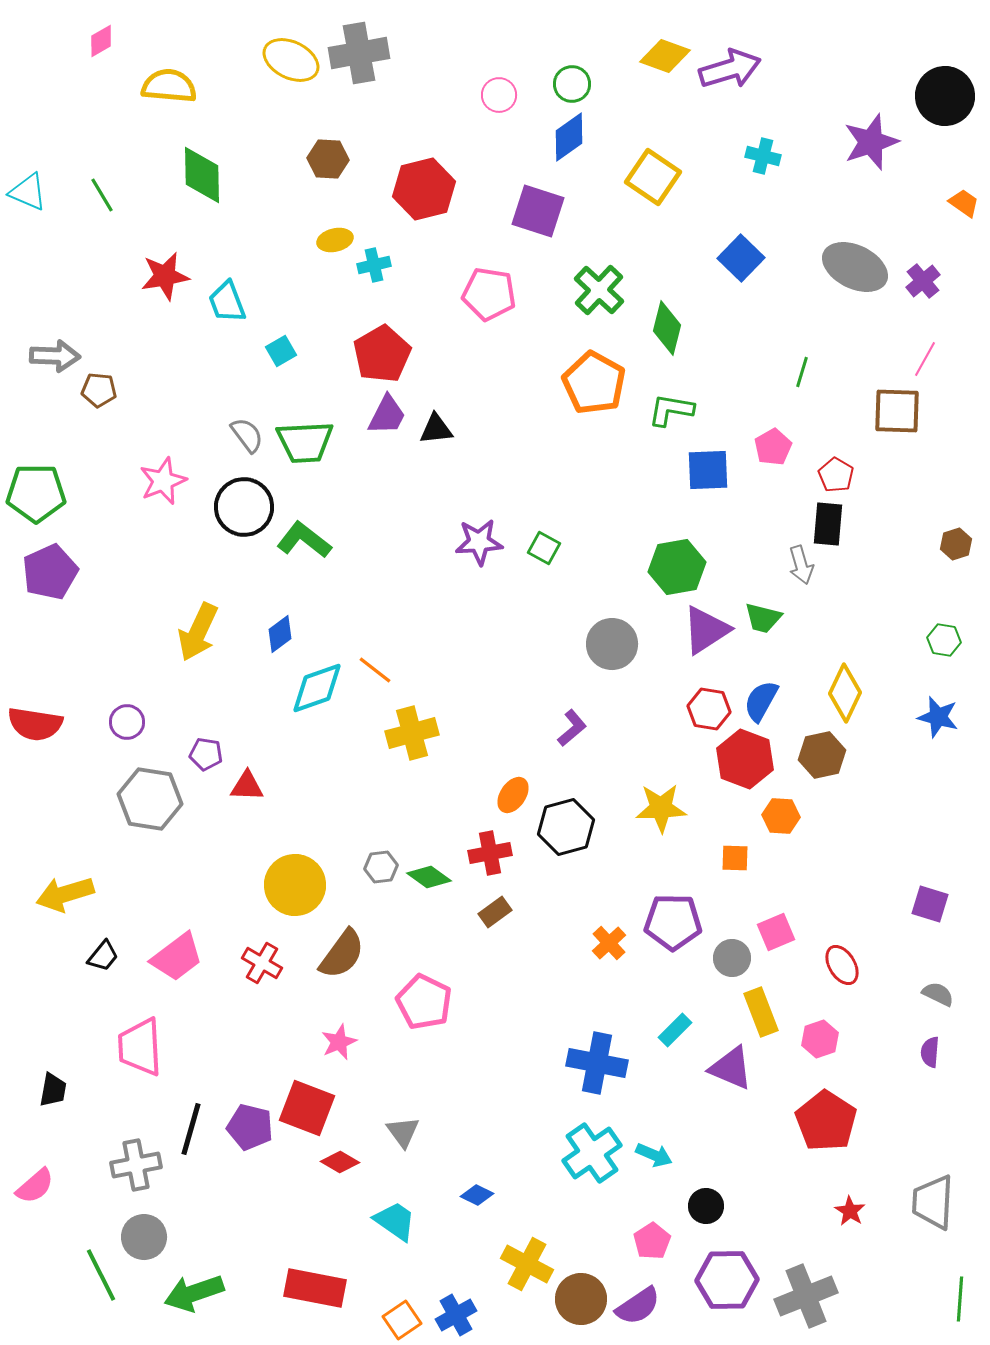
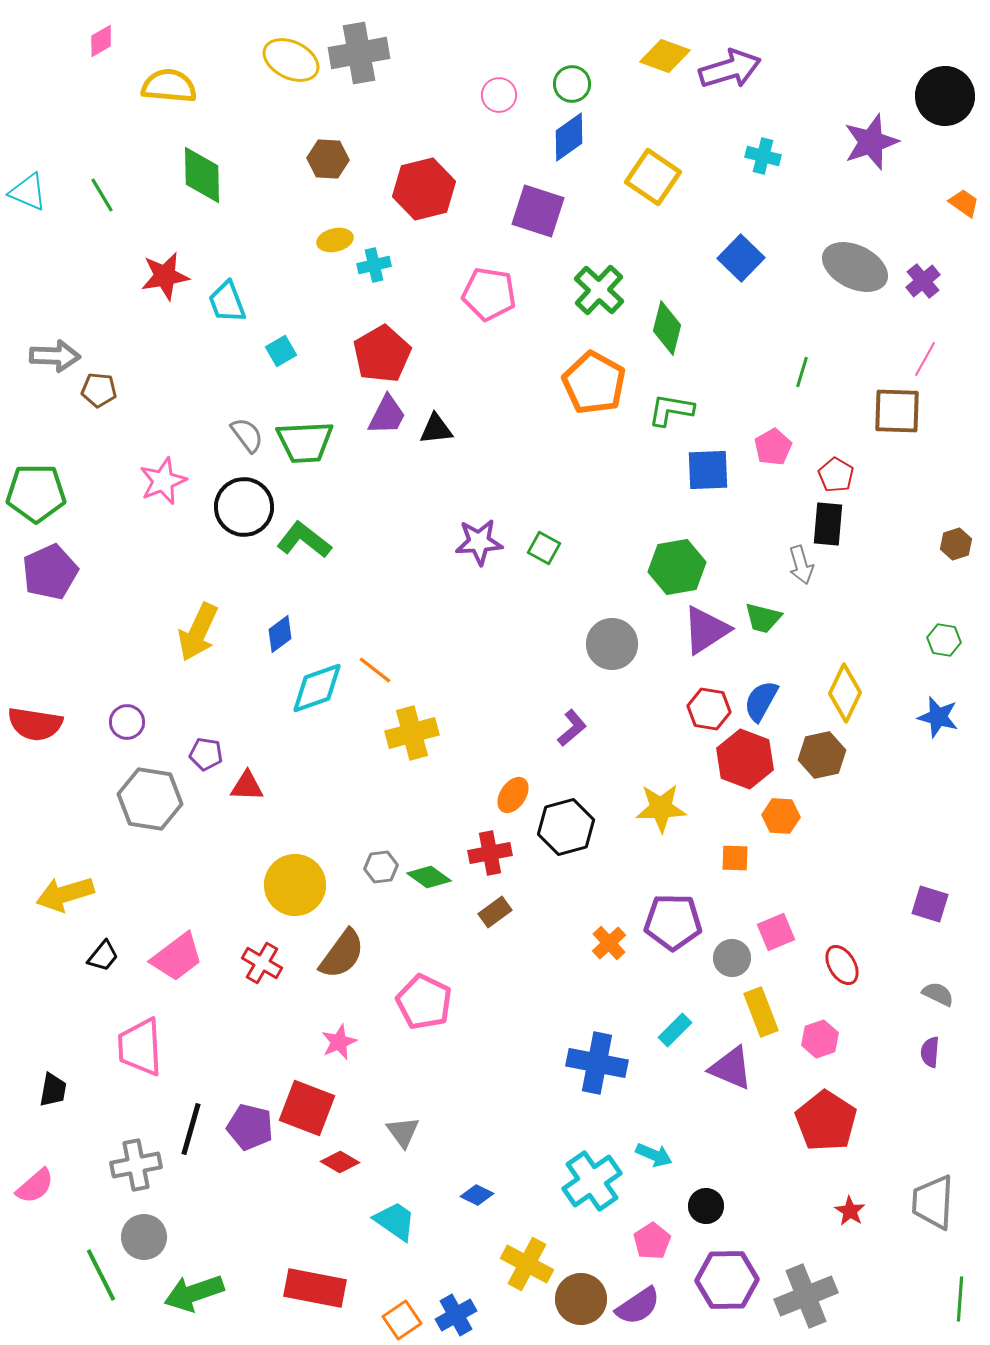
cyan cross at (592, 1153): moved 28 px down
